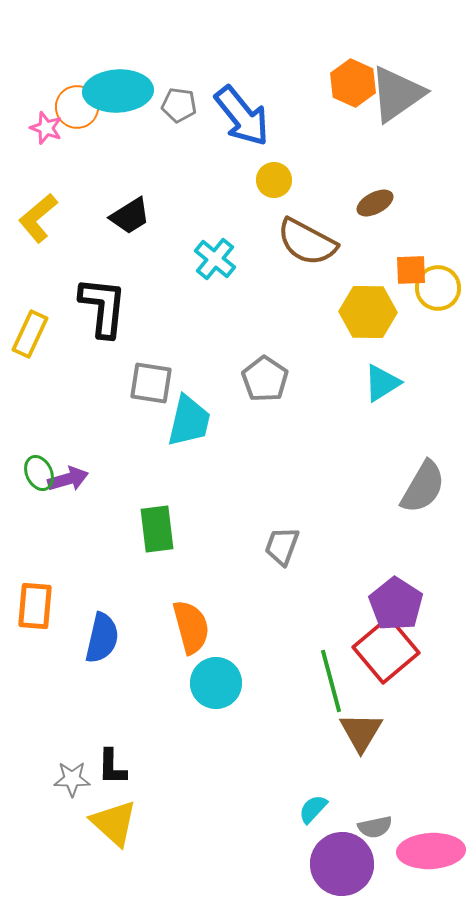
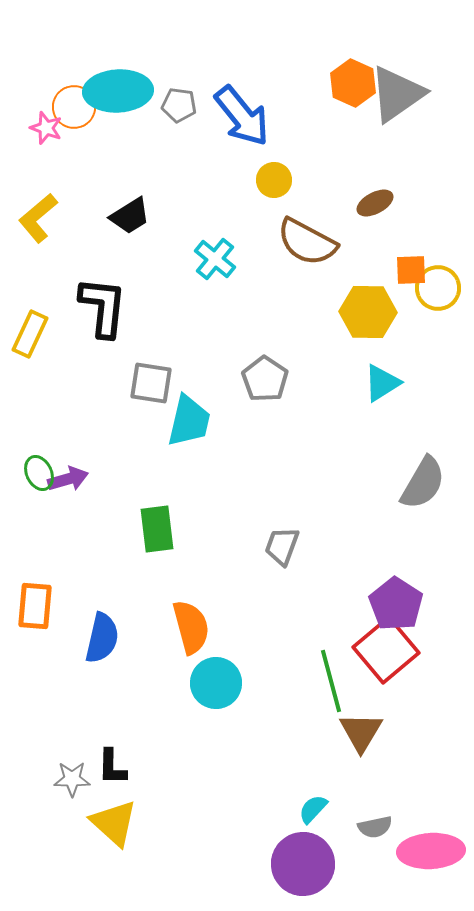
orange circle at (77, 107): moved 3 px left
gray semicircle at (423, 487): moved 4 px up
purple circle at (342, 864): moved 39 px left
